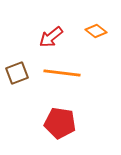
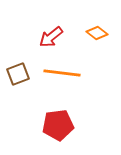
orange diamond: moved 1 px right, 2 px down
brown square: moved 1 px right, 1 px down
red pentagon: moved 2 px left, 2 px down; rotated 16 degrees counterclockwise
